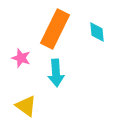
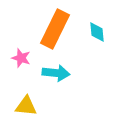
cyan arrow: rotated 80 degrees counterclockwise
yellow triangle: rotated 30 degrees counterclockwise
